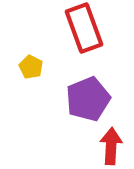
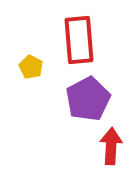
red rectangle: moved 5 px left, 12 px down; rotated 15 degrees clockwise
purple pentagon: rotated 6 degrees counterclockwise
